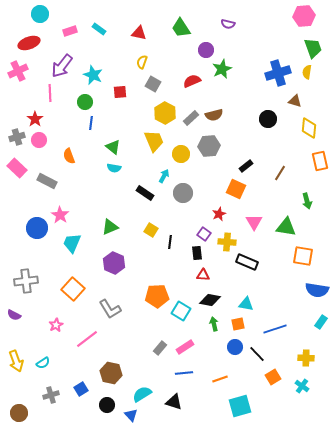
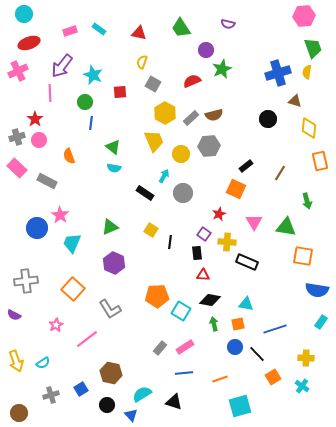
cyan circle at (40, 14): moved 16 px left
